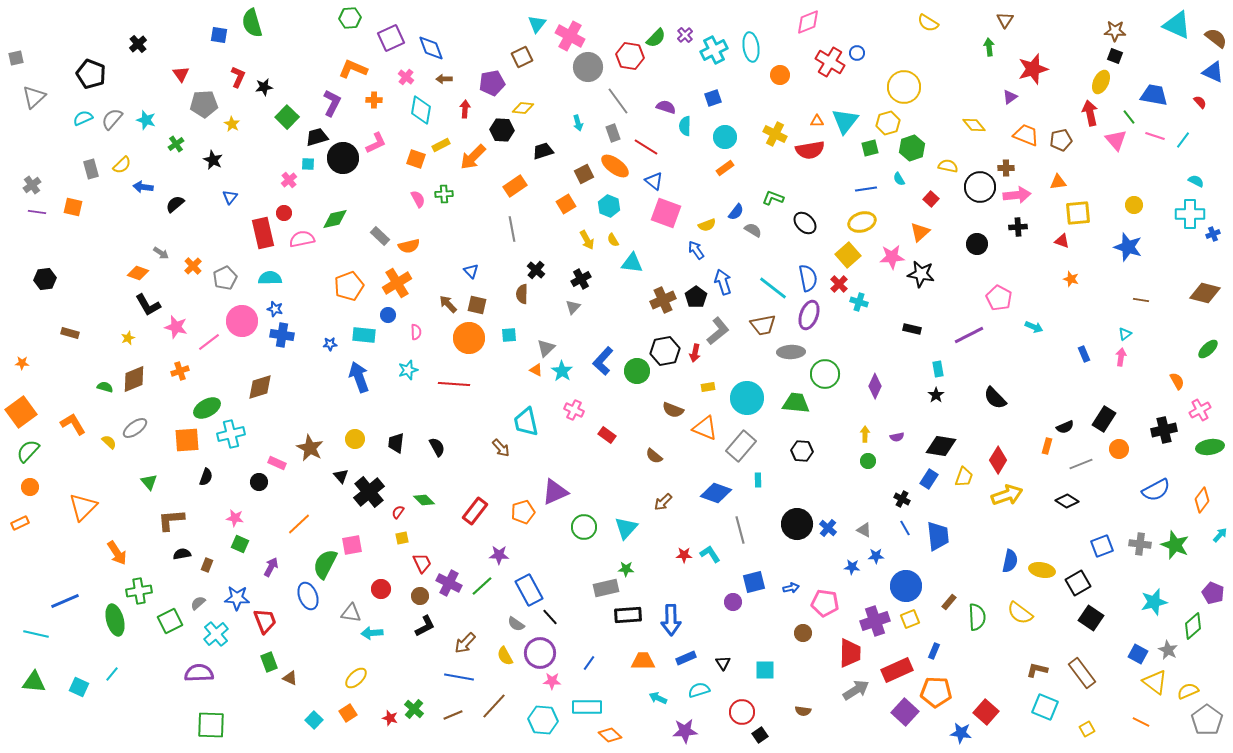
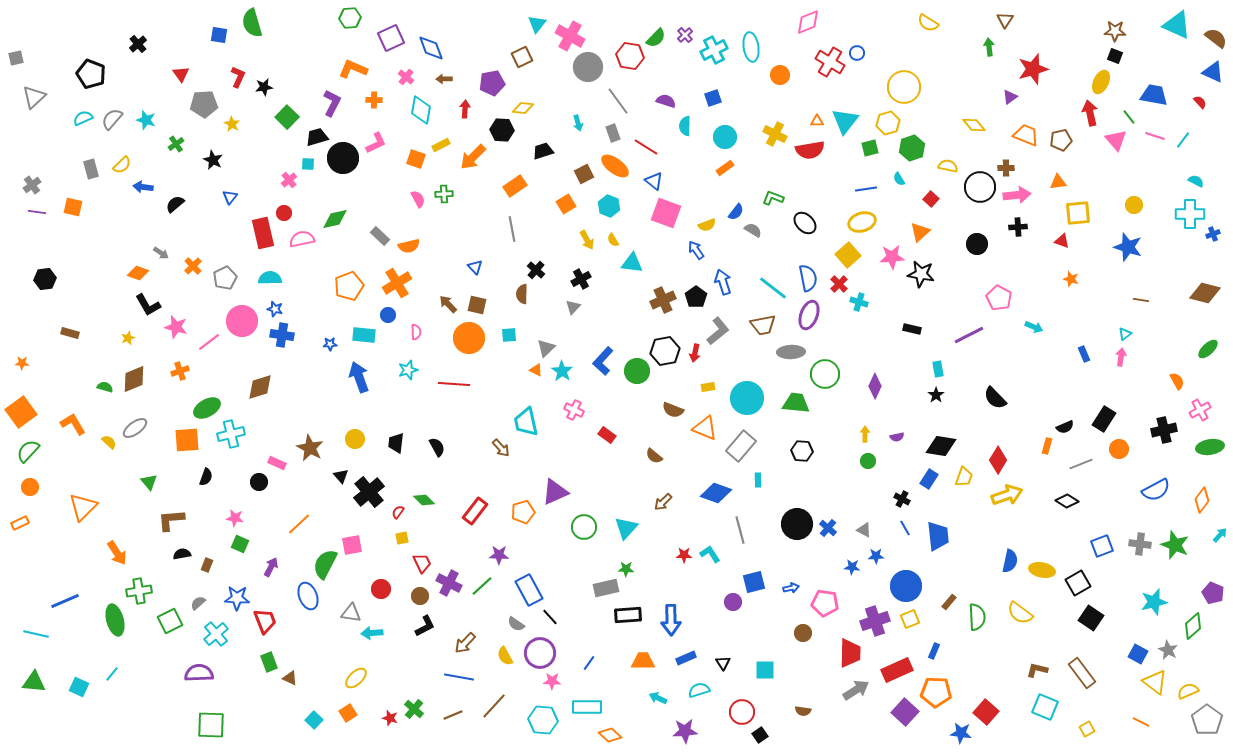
purple semicircle at (666, 107): moved 6 px up
blue triangle at (471, 271): moved 4 px right, 4 px up
